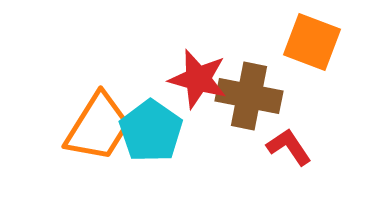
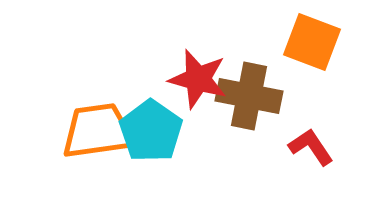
orange trapezoid: moved 4 px down; rotated 130 degrees counterclockwise
red L-shape: moved 22 px right
